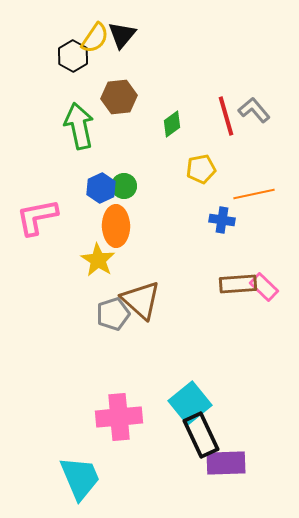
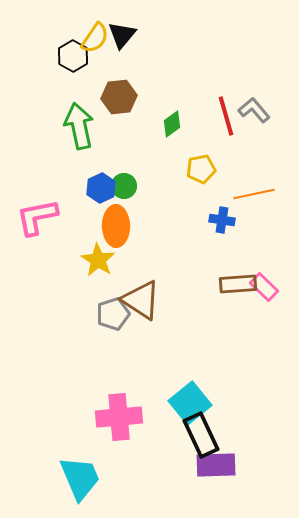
brown triangle: rotated 9 degrees counterclockwise
purple rectangle: moved 10 px left, 2 px down
